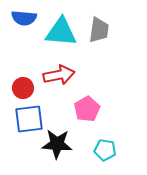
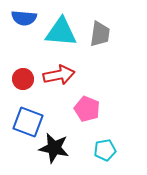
gray trapezoid: moved 1 px right, 4 px down
red circle: moved 9 px up
pink pentagon: rotated 20 degrees counterclockwise
blue square: moved 1 px left, 3 px down; rotated 28 degrees clockwise
black star: moved 3 px left, 4 px down; rotated 8 degrees clockwise
cyan pentagon: rotated 20 degrees counterclockwise
